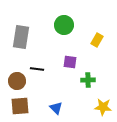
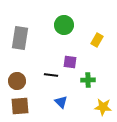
gray rectangle: moved 1 px left, 1 px down
black line: moved 14 px right, 6 px down
blue triangle: moved 5 px right, 6 px up
